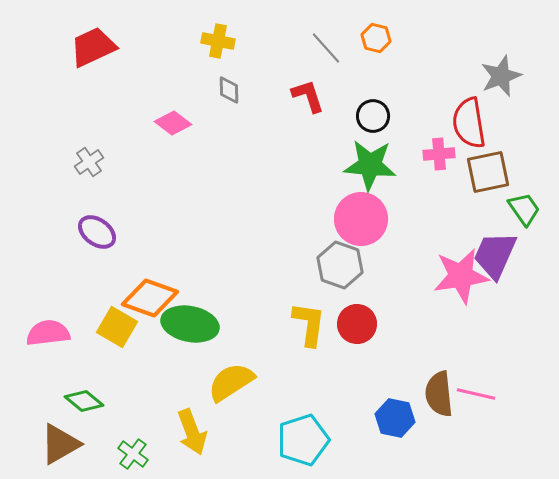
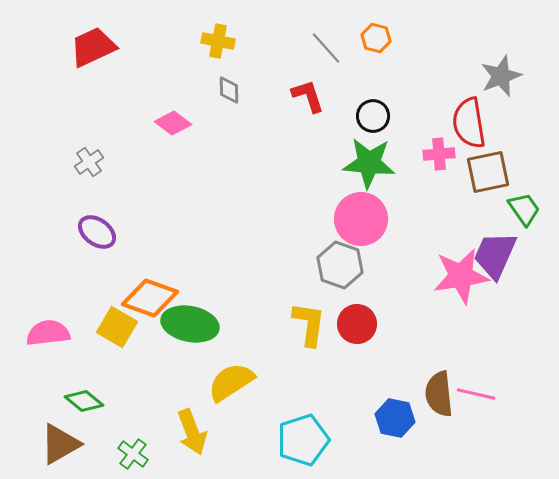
green star: moved 1 px left, 2 px up
